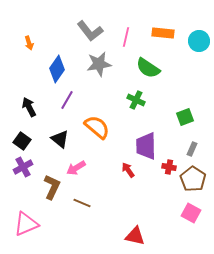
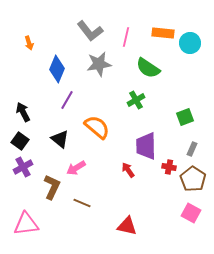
cyan circle: moved 9 px left, 2 px down
blue diamond: rotated 12 degrees counterclockwise
green cross: rotated 36 degrees clockwise
black arrow: moved 6 px left, 5 px down
black square: moved 2 px left
pink triangle: rotated 16 degrees clockwise
red triangle: moved 8 px left, 10 px up
